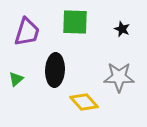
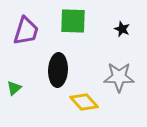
green square: moved 2 px left, 1 px up
purple trapezoid: moved 1 px left, 1 px up
black ellipse: moved 3 px right
green triangle: moved 2 px left, 9 px down
